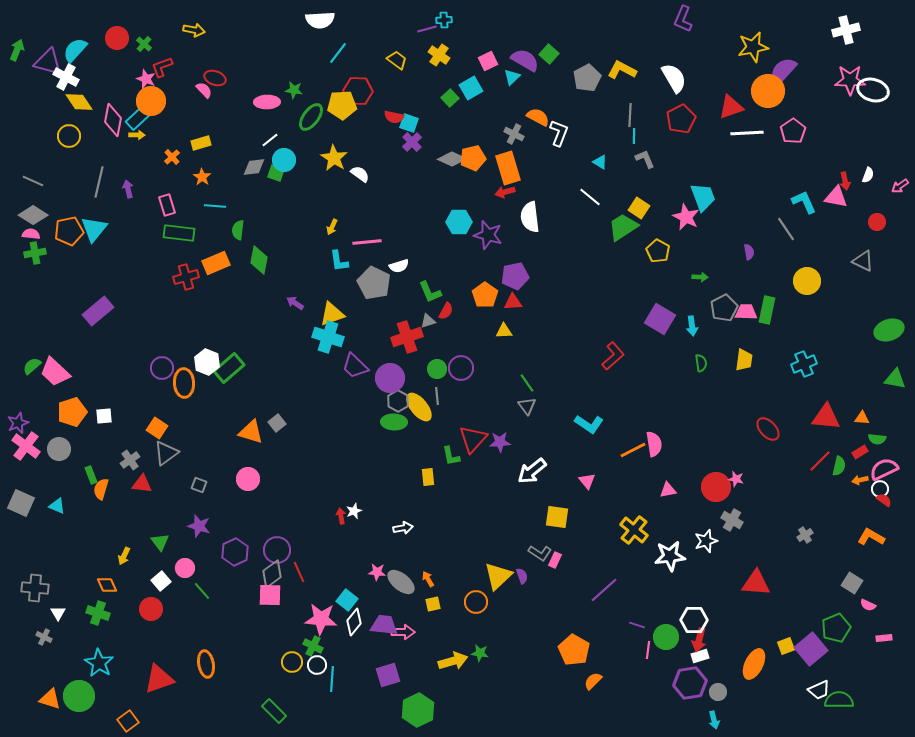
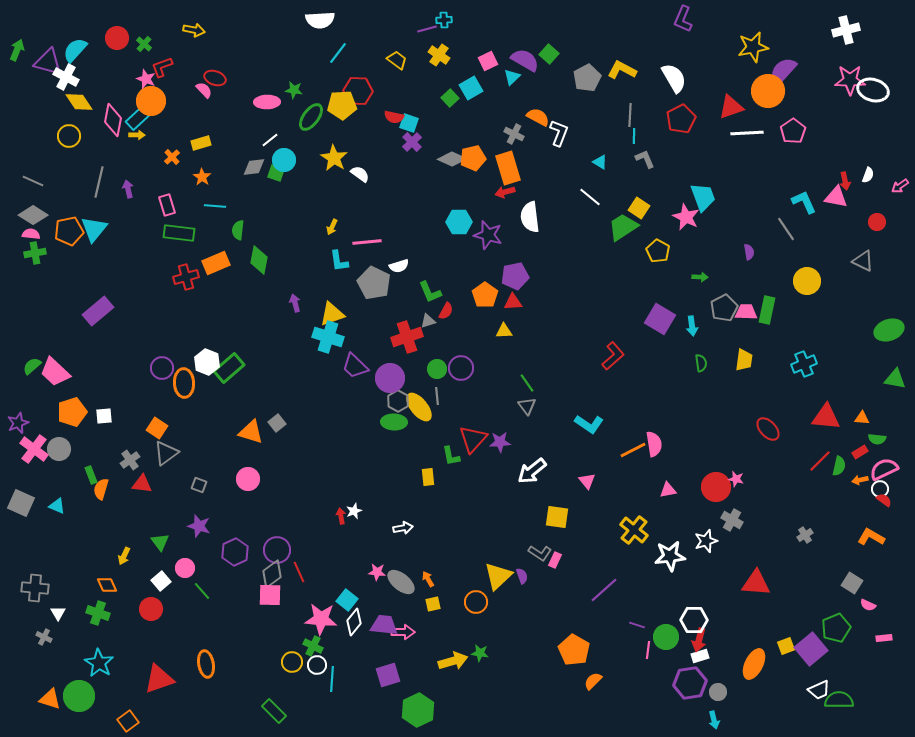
purple arrow at (295, 303): rotated 42 degrees clockwise
pink cross at (26, 446): moved 8 px right, 3 px down
